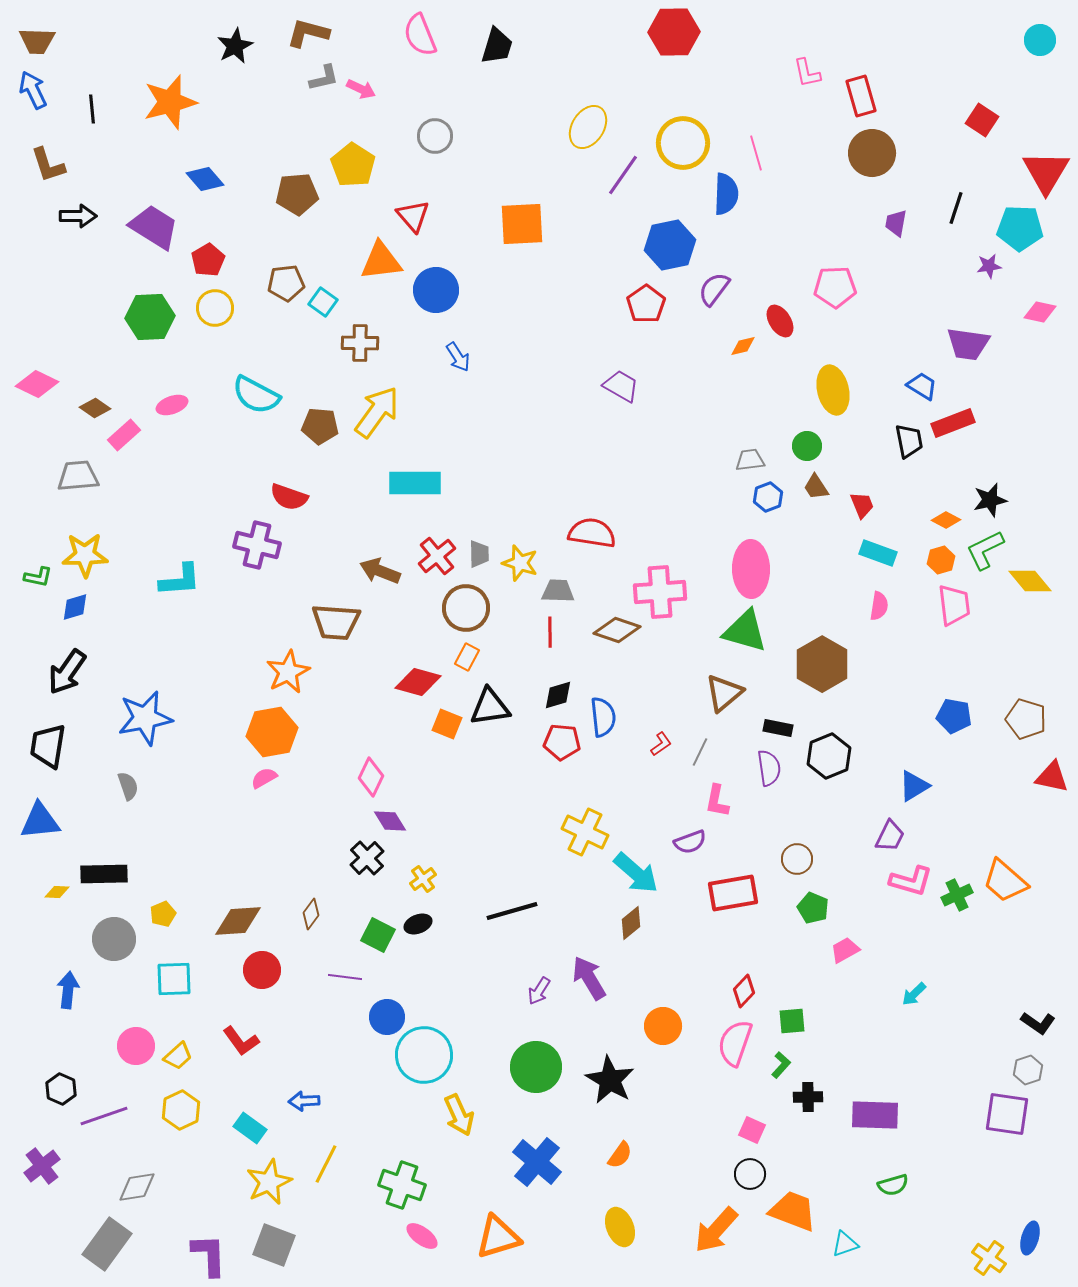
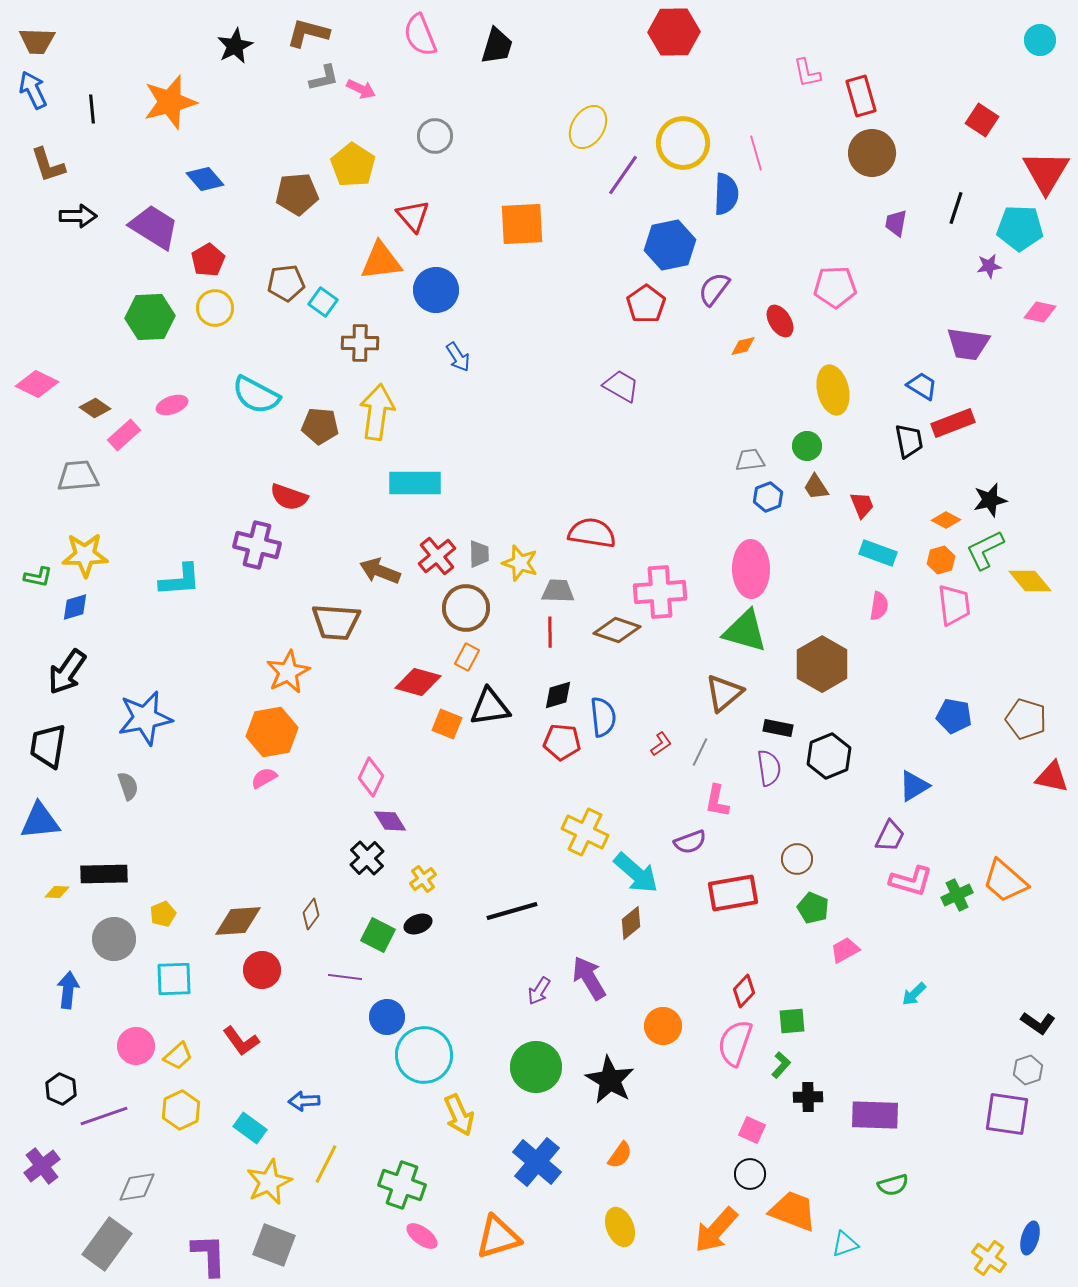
yellow arrow at (377, 412): rotated 28 degrees counterclockwise
